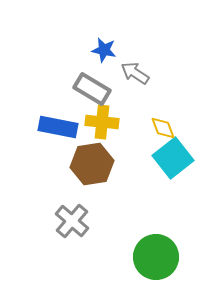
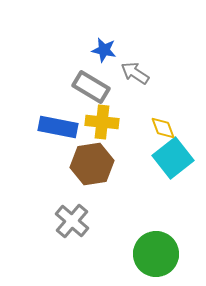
gray rectangle: moved 1 px left, 2 px up
green circle: moved 3 px up
